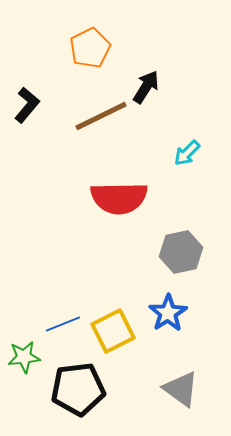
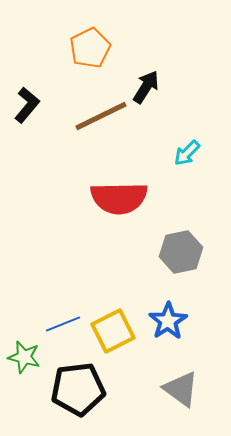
blue star: moved 8 px down
green star: rotated 20 degrees clockwise
